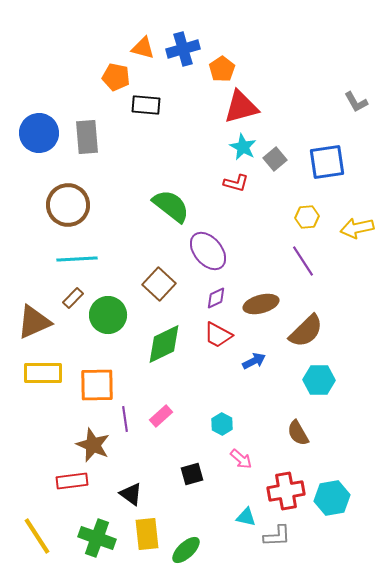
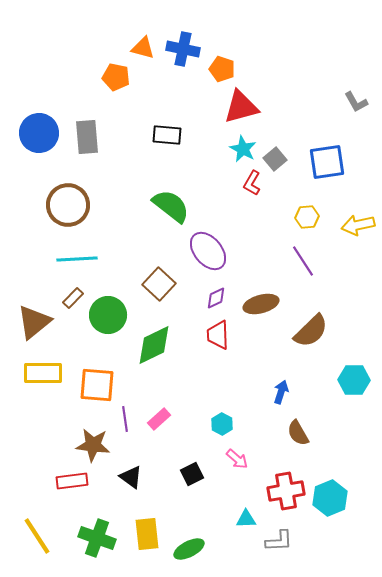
blue cross at (183, 49): rotated 28 degrees clockwise
orange pentagon at (222, 69): rotated 20 degrees counterclockwise
black rectangle at (146, 105): moved 21 px right, 30 px down
cyan star at (243, 147): moved 2 px down
red L-shape at (236, 183): moved 16 px right; rotated 105 degrees clockwise
yellow arrow at (357, 228): moved 1 px right, 3 px up
brown triangle at (34, 322): rotated 15 degrees counterclockwise
brown semicircle at (306, 331): moved 5 px right
red trapezoid at (218, 335): rotated 60 degrees clockwise
green diamond at (164, 344): moved 10 px left, 1 px down
blue arrow at (254, 361): moved 27 px right, 31 px down; rotated 45 degrees counterclockwise
cyan hexagon at (319, 380): moved 35 px right
orange square at (97, 385): rotated 6 degrees clockwise
pink rectangle at (161, 416): moved 2 px left, 3 px down
brown star at (93, 445): rotated 16 degrees counterclockwise
pink arrow at (241, 459): moved 4 px left
black square at (192, 474): rotated 10 degrees counterclockwise
black triangle at (131, 494): moved 17 px up
cyan hexagon at (332, 498): moved 2 px left; rotated 12 degrees counterclockwise
cyan triangle at (246, 517): moved 2 px down; rotated 15 degrees counterclockwise
gray L-shape at (277, 536): moved 2 px right, 5 px down
green ellipse at (186, 550): moved 3 px right, 1 px up; rotated 16 degrees clockwise
